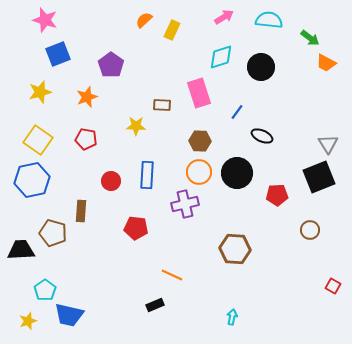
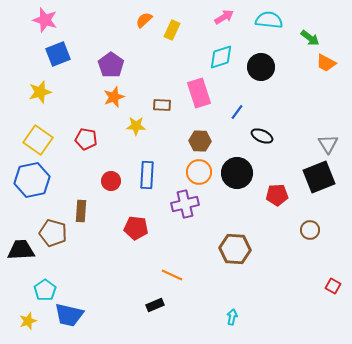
orange star at (87, 97): moved 27 px right
